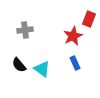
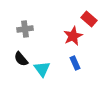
red rectangle: rotated 70 degrees counterclockwise
gray cross: moved 1 px up
black semicircle: moved 2 px right, 6 px up
cyan triangle: rotated 18 degrees clockwise
